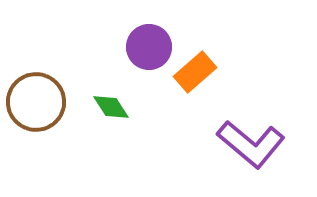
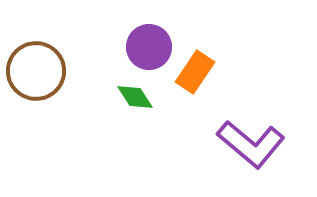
orange rectangle: rotated 15 degrees counterclockwise
brown circle: moved 31 px up
green diamond: moved 24 px right, 10 px up
